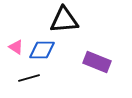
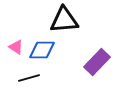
purple rectangle: rotated 68 degrees counterclockwise
